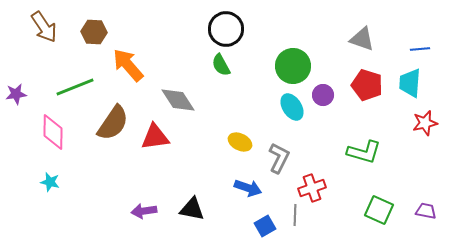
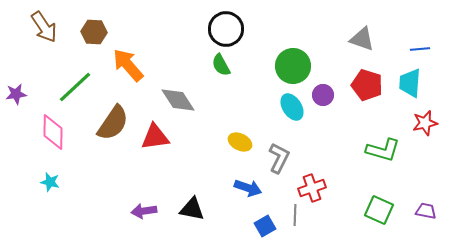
green line: rotated 21 degrees counterclockwise
green L-shape: moved 19 px right, 2 px up
